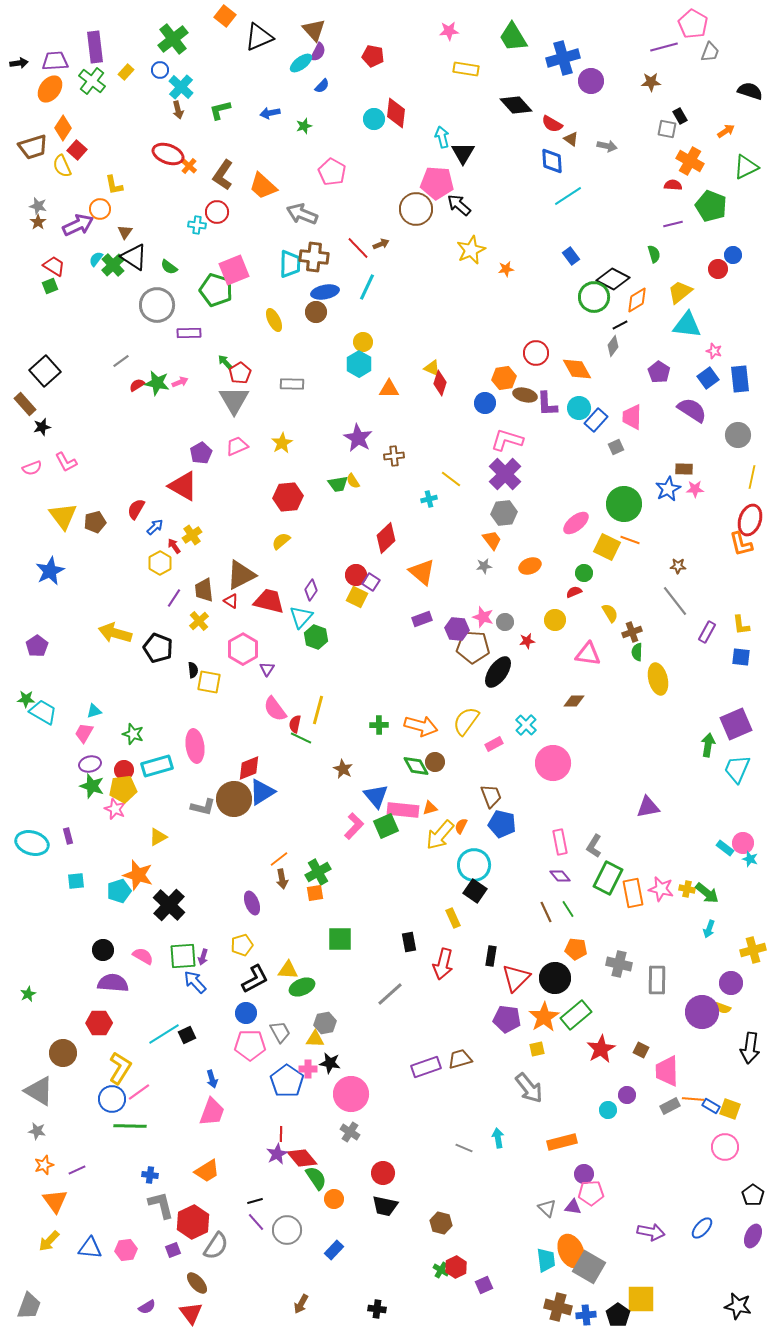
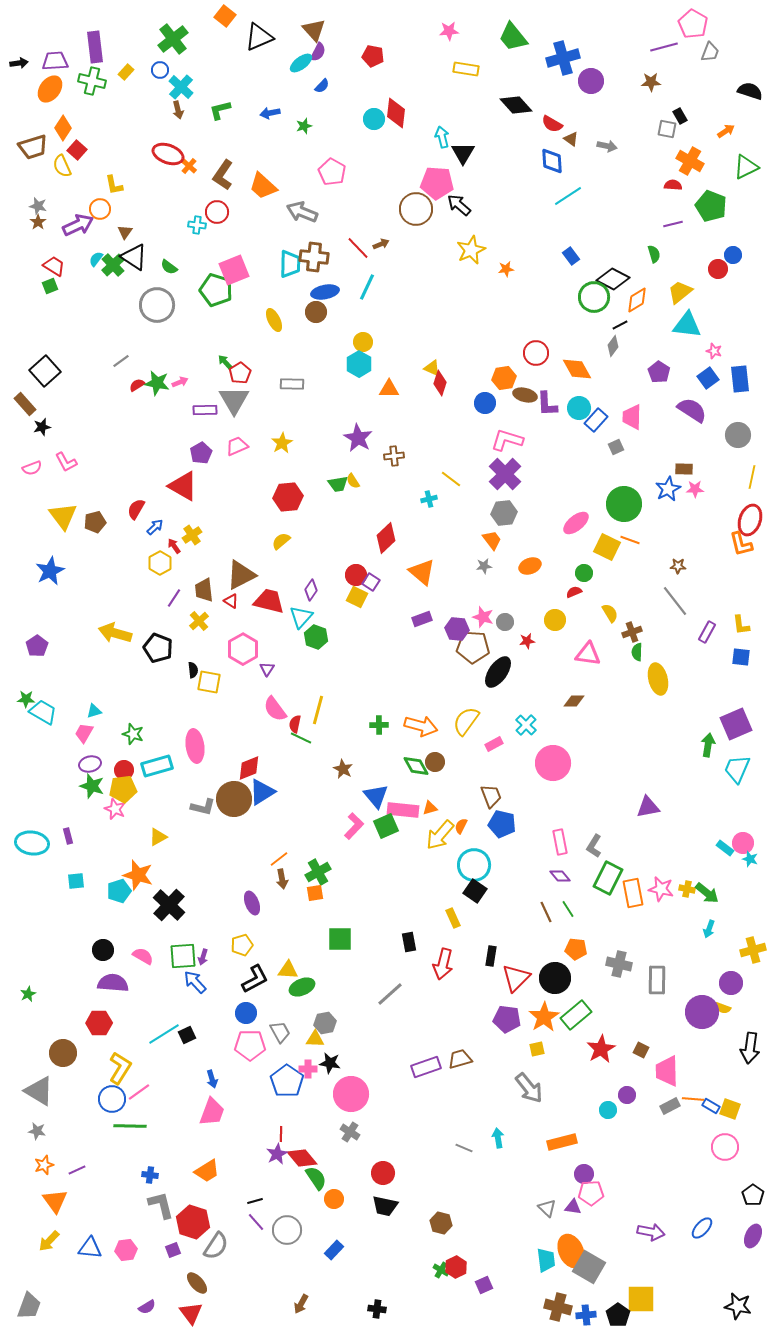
green trapezoid at (513, 37): rotated 8 degrees counterclockwise
green cross at (92, 81): rotated 24 degrees counterclockwise
gray arrow at (302, 214): moved 2 px up
purple rectangle at (189, 333): moved 16 px right, 77 px down
cyan ellipse at (32, 843): rotated 8 degrees counterclockwise
red hexagon at (193, 1222): rotated 16 degrees counterclockwise
